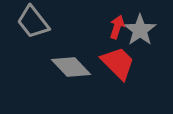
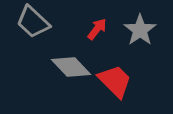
gray trapezoid: rotated 9 degrees counterclockwise
red arrow: moved 20 px left, 2 px down; rotated 20 degrees clockwise
red trapezoid: moved 3 px left, 18 px down
